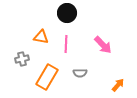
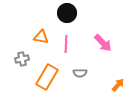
pink arrow: moved 2 px up
